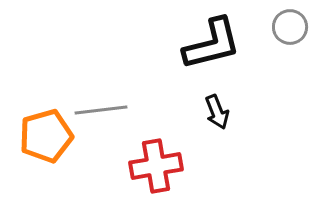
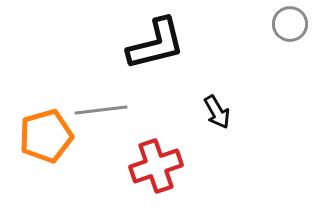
gray circle: moved 3 px up
black L-shape: moved 56 px left
black arrow: rotated 8 degrees counterclockwise
red cross: rotated 9 degrees counterclockwise
